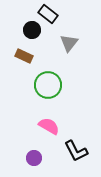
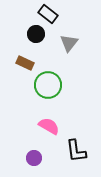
black circle: moved 4 px right, 4 px down
brown rectangle: moved 1 px right, 7 px down
black L-shape: rotated 20 degrees clockwise
